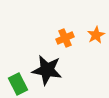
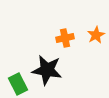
orange cross: rotated 12 degrees clockwise
